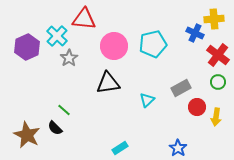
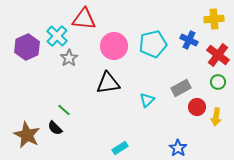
blue cross: moved 6 px left, 7 px down
